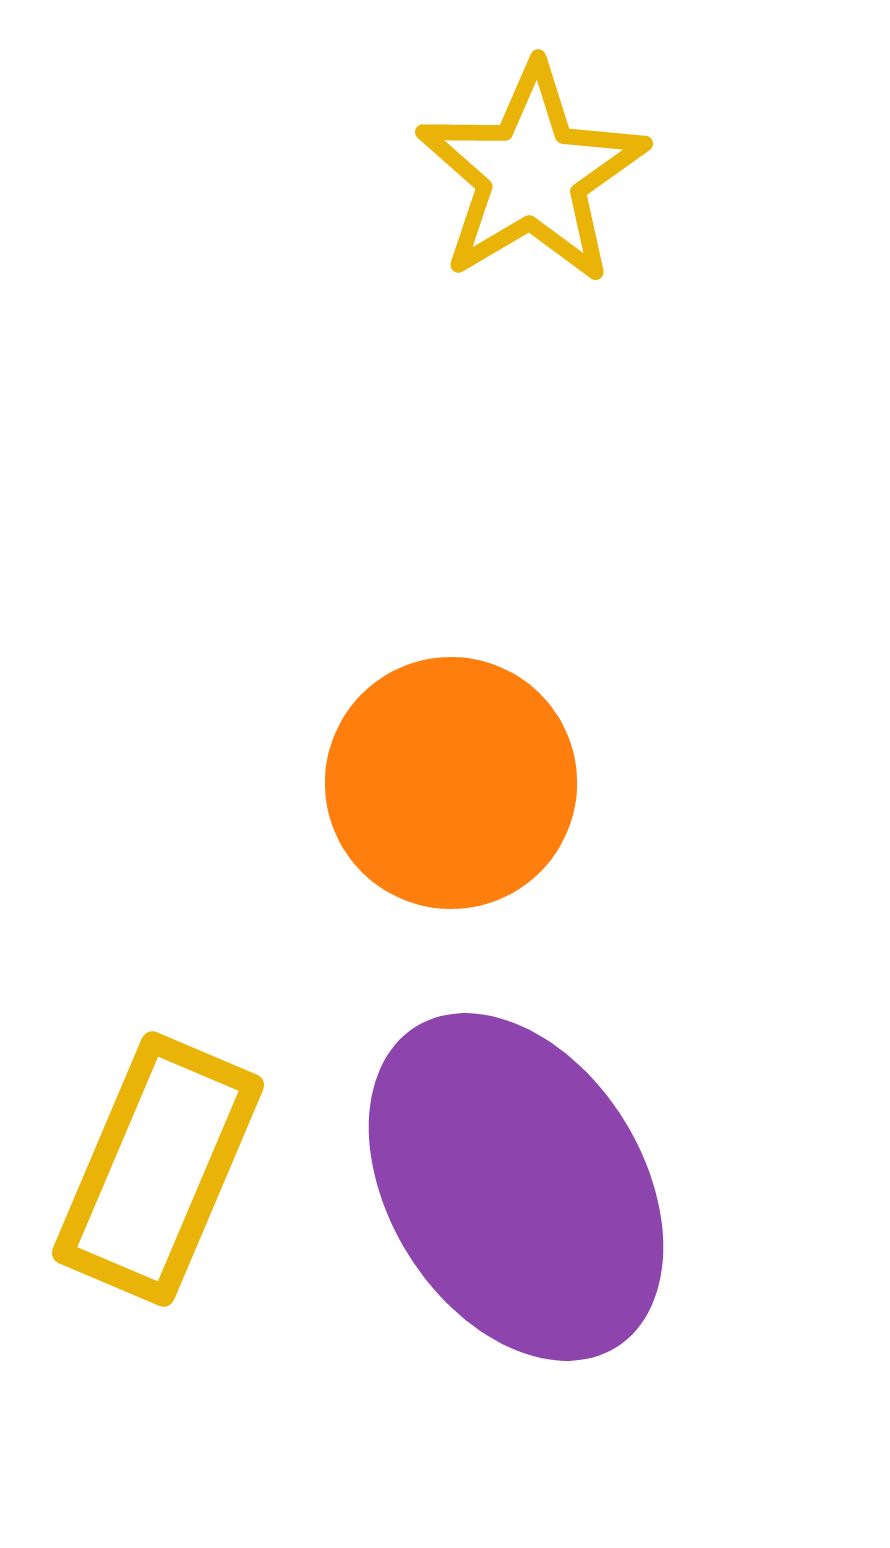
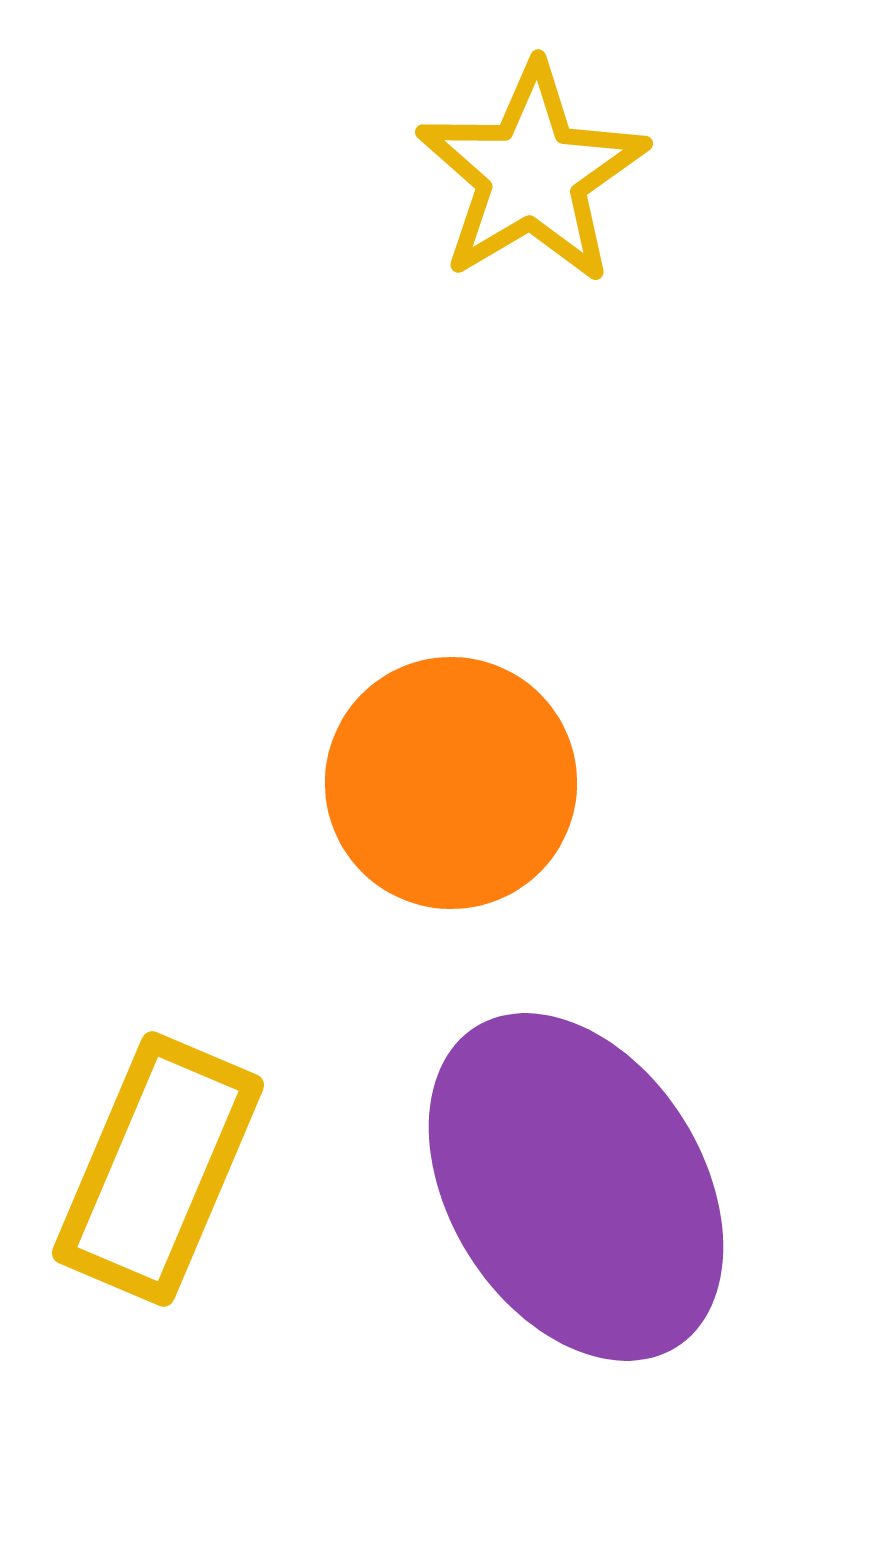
purple ellipse: moved 60 px right
